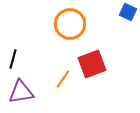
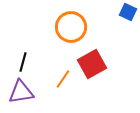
orange circle: moved 1 px right, 3 px down
black line: moved 10 px right, 3 px down
red square: rotated 8 degrees counterclockwise
